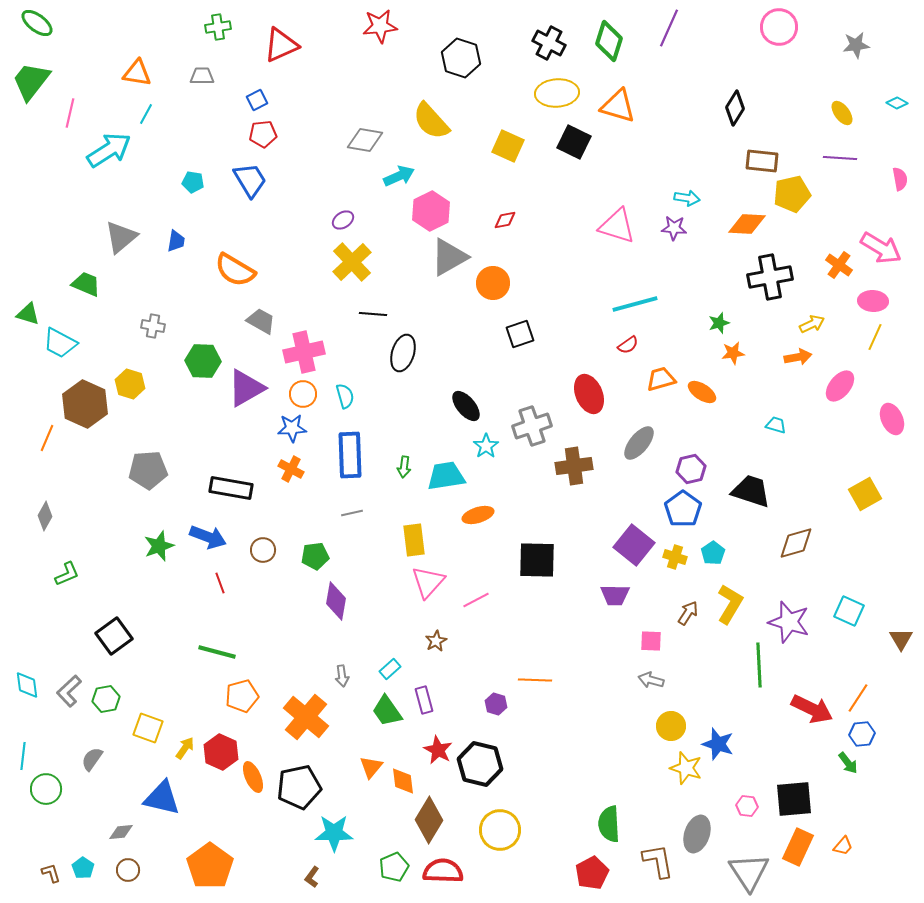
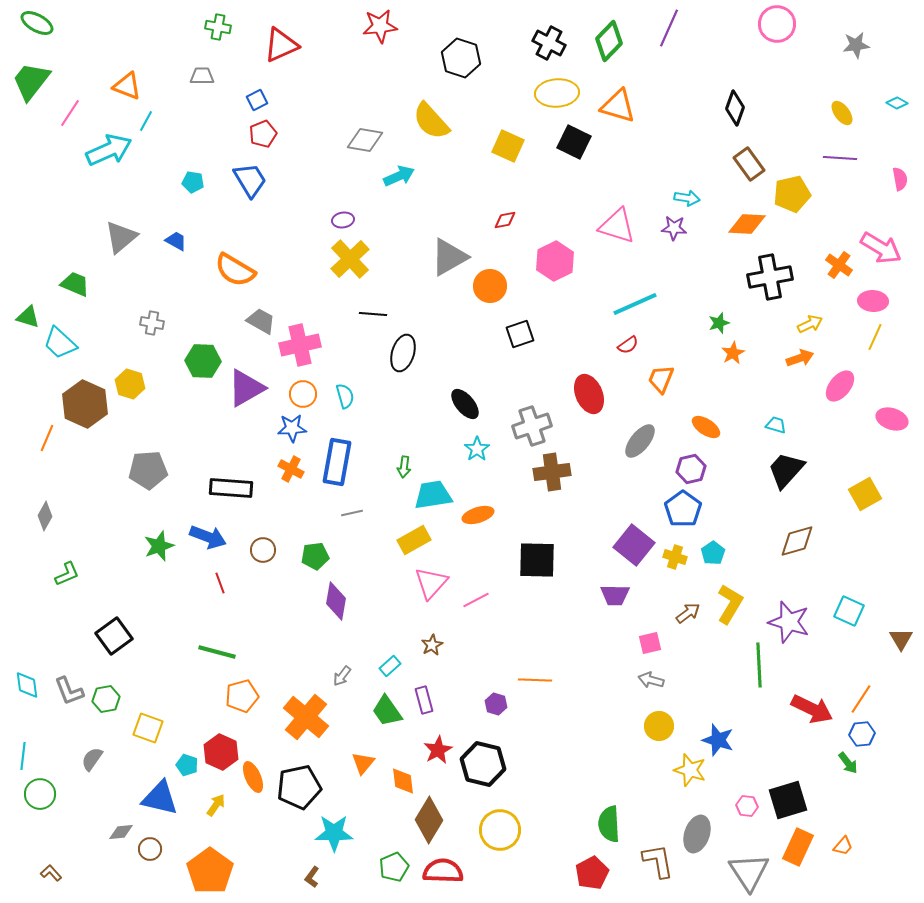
green ellipse at (37, 23): rotated 8 degrees counterclockwise
green cross at (218, 27): rotated 20 degrees clockwise
pink circle at (779, 27): moved 2 px left, 3 px up
green diamond at (609, 41): rotated 27 degrees clockwise
orange triangle at (137, 73): moved 10 px left, 13 px down; rotated 12 degrees clockwise
black diamond at (735, 108): rotated 12 degrees counterclockwise
pink line at (70, 113): rotated 20 degrees clockwise
cyan line at (146, 114): moved 7 px down
red pentagon at (263, 134): rotated 16 degrees counterclockwise
cyan arrow at (109, 150): rotated 9 degrees clockwise
brown rectangle at (762, 161): moved 13 px left, 3 px down; rotated 48 degrees clockwise
pink hexagon at (431, 211): moved 124 px right, 50 px down
purple ellipse at (343, 220): rotated 25 degrees clockwise
blue trapezoid at (176, 241): rotated 70 degrees counterclockwise
yellow cross at (352, 262): moved 2 px left, 3 px up
orange circle at (493, 283): moved 3 px left, 3 px down
green trapezoid at (86, 284): moved 11 px left
cyan line at (635, 304): rotated 9 degrees counterclockwise
green triangle at (28, 314): moved 3 px down
yellow arrow at (812, 324): moved 2 px left
gray cross at (153, 326): moved 1 px left, 3 px up
cyan trapezoid at (60, 343): rotated 15 degrees clockwise
pink cross at (304, 352): moved 4 px left, 7 px up
orange star at (733, 353): rotated 20 degrees counterclockwise
orange arrow at (798, 357): moved 2 px right, 1 px down; rotated 8 degrees counterclockwise
orange trapezoid at (661, 379): rotated 52 degrees counterclockwise
orange ellipse at (702, 392): moved 4 px right, 35 px down
black ellipse at (466, 406): moved 1 px left, 2 px up
pink ellipse at (892, 419): rotated 48 degrees counterclockwise
gray ellipse at (639, 443): moved 1 px right, 2 px up
cyan star at (486, 446): moved 9 px left, 3 px down
blue rectangle at (350, 455): moved 13 px left, 7 px down; rotated 12 degrees clockwise
brown cross at (574, 466): moved 22 px left, 6 px down
cyan trapezoid at (446, 476): moved 13 px left, 19 px down
black rectangle at (231, 488): rotated 6 degrees counterclockwise
black trapezoid at (751, 491): moved 35 px right, 21 px up; rotated 66 degrees counterclockwise
yellow rectangle at (414, 540): rotated 68 degrees clockwise
brown diamond at (796, 543): moved 1 px right, 2 px up
pink triangle at (428, 582): moved 3 px right, 1 px down
brown arrow at (688, 613): rotated 20 degrees clockwise
brown star at (436, 641): moved 4 px left, 4 px down
pink square at (651, 641): moved 1 px left, 2 px down; rotated 15 degrees counterclockwise
cyan rectangle at (390, 669): moved 3 px up
gray arrow at (342, 676): rotated 45 degrees clockwise
gray L-shape at (69, 691): rotated 68 degrees counterclockwise
orange line at (858, 698): moved 3 px right, 1 px down
yellow circle at (671, 726): moved 12 px left
blue star at (718, 744): moved 4 px up
yellow arrow at (185, 748): moved 31 px right, 57 px down
red star at (438, 750): rotated 16 degrees clockwise
black hexagon at (480, 764): moved 3 px right
orange triangle at (371, 767): moved 8 px left, 4 px up
yellow star at (686, 768): moved 4 px right, 2 px down
green circle at (46, 789): moved 6 px left, 5 px down
blue triangle at (162, 798): moved 2 px left
black square at (794, 799): moved 6 px left, 1 px down; rotated 12 degrees counterclockwise
orange pentagon at (210, 866): moved 5 px down
cyan pentagon at (83, 868): moved 104 px right, 103 px up; rotated 15 degrees counterclockwise
brown circle at (128, 870): moved 22 px right, 21 px up
brown L-shape at (51, 873): rotated 25 degrees counterclockwise
